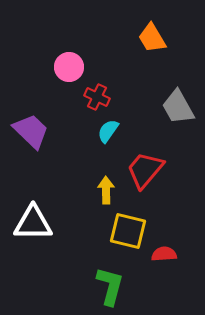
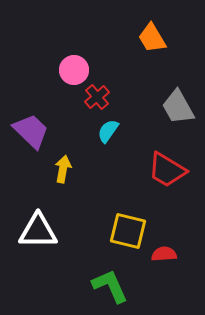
pink circle: moved 5 px right, 3 px down
red cross: rotated 25 degrees clockwise
red trapezoid: moved 22 px right; rotated 99 degrees counterclockwise
yellow arrow: moved 43 px left, 21 px up; rotated 12 degrees clockwise
white triangle: moved 5 px right, 8 px down
green L-shape: rotated 39 degrees counterclockwise
